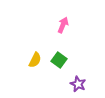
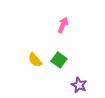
yellow semicircle: rotated 112 degrees clockwise
purple star: moved 1 px right, 1 px down
